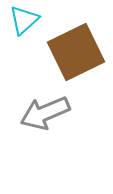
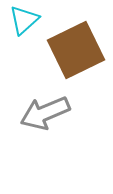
brown square: moved 2 px up
